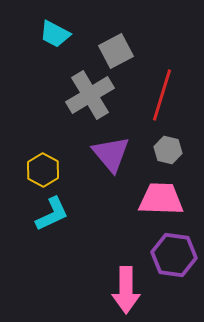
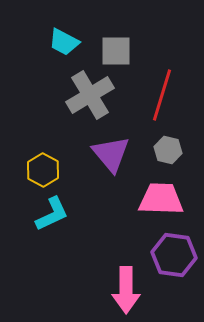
cyan trapezoid: moved 9 px right, 8 px down
gray square: rotated 28 degrees clockwise
